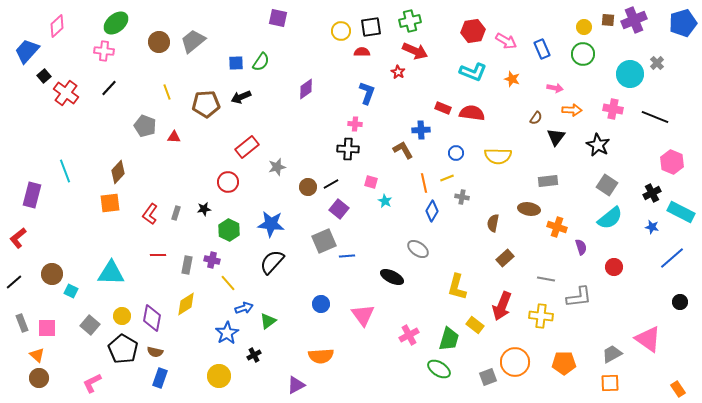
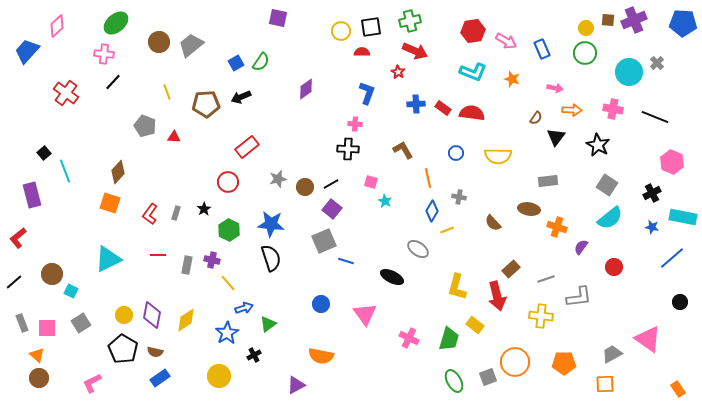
blue pentagon at (683, 23): rotated 20 degrees clockwise
yellow circle at (584, 27): moved 2 px right, 1 px down
gray trapezoid at (193, 41): moved 2 px left, 4 px down
pink cross at (104, 51): moved 3 px down
green circle at (583, 54): moved 2 px right, 1 px up
blue square at (236, 63): rotated 28 degrees counterclockwise
cyan circle at (630, 74): moved 1 px left, 2 px up
black square at (44, 76): moved 77 px down
black line at (109, 88): moved 4 px right, 6 px up
red rectangle at (443, 108): rotated 14 degrees clockwise
blue cross at (421, 130): moved 5 px left, 26 px up
gray star at (277, 167): moved 1 px right, 12 px down
yellow line at (447, 178): moved 52 px down
orange line at (424, 183): moved 4 px right, 5 px up
brown circle at (308, 187): moved 3 px left
purple rectangle at (32, 195): rotated 30 degrees counterclockwise
gray cross at (462, 197): moved 3 px left
orange square at (110, 203): rotated 25 degrees clockwise
black star at (204, 209): rotated 24 degrees counterclockwise
purple square at (339, 209): moved 7 px left
cyan rectangle at (681, 212): moved 2 px right, 5 px down; rotated 16 degrees counterclockwise
brown semicircle at (493, 223): rotated 54 degrees counterclockwise
purple semicircle at (581, 247): rotated 126 degrees counterclockwise
blue line at (347, 256): moved 1 px left, 5 px down; rotated 21 degrees clockwise
brown rectangle at (505, 258): moved 6 px right, 11 px down
black semicircle at (272, 262): moved 1 px left, 4 px up; rotated 120 degrees clockwise
cyan triangle at (111, 273): moved 3 px left, 14 px up; rotated 28 degrees counterclockwise
gray line at (546, 279): rotated 30 degrees counterclockwise
yellow diamond at (186, 304): moved 16 px down
red arrow at (502, 306): moved 5 px left, 10 px up; rotated 36 degrees counterclockwise
pink triangle at (363, 315): moved 2 px right, 1 px up
yellow circle at (122, 316): moved 2 px right, 1 px up
purple diamond at (152, 318): moved 3 px up
green triangle at (268, 321): moved 3 px down
gray square at (90, 325): moved 9 px left, 2 px up; rotated 18 degrees clockwise
pink cross at (409, 335): moved 3 px down; rotated 36 degrees counterclockwise
orange semicircle at (321, 356): rotated 15 degrees clockwise
green ellipse at (439, 369): moved 15 px right, 12 px down; rotated 30 degrees clockwise
blue rectangle at (160, 378): rotated 36 degrees clockwise
orange square at (610, 383): moved 5 px left, 1 px down
